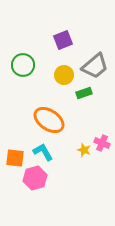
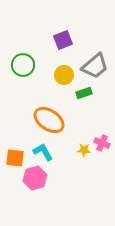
yellow star: rotated 16 degrees counterclockwise
